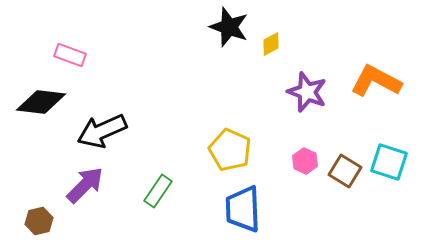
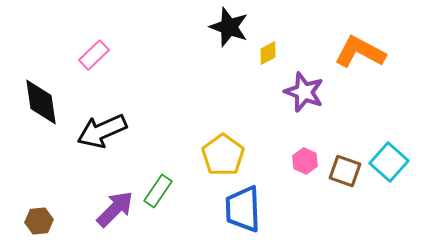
yellow diamond: moved 3 px left, 9 px down
pink rectangle: moved 24 px right; rotated 64 degrees counterclockwise
orange L-shape: moved 16 px left, 29 px up
purple star: moved 3 px left
black diamond: rotated 75 degrees clockwise
yellow pentagon: moved 7 px left, 5 px down; rotated 12 degrees clockwise
cyan square: rotated 24 degrees clockwise
brown square: rotated 12 degrees counterclockwise
purple arrow: moved 30 px right, 24 px down
brown hexagon: rotated 8 degrees clockwise
